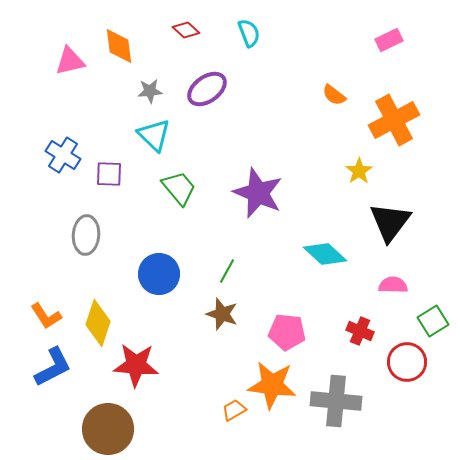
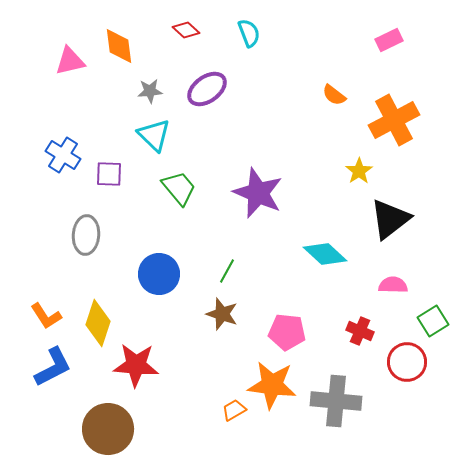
black triangle: moved 3 px up; rotated 15 degrees clockwise
